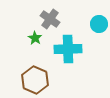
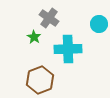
gray cross: moved 1 px left, 1 px up
green star: moved 1 px left, 1 px up
brown hexagon: moved 5 px right; rotated 16 degrees clockwise
